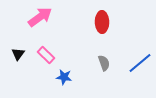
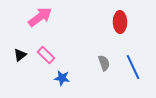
red ellipse: moved 18 px right
black triangle: moved 2 px right, 1 px down; rotated 16 degrees clockwise
blue line: moved 7 px left, 4 px down; rotated 75 degrees counterclockwise
blue star: moved 2 px left, 1 px down
